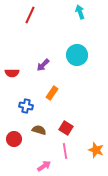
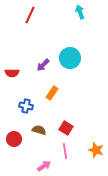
cyan circle: moved 7 px left, 3 px down
